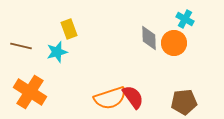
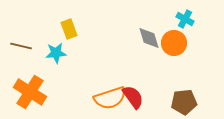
gray diamond: rotated 15 degrees counterclockwise
cyan star: moved 1 px left, 1 px down; rotated 10 degrees clockwise
